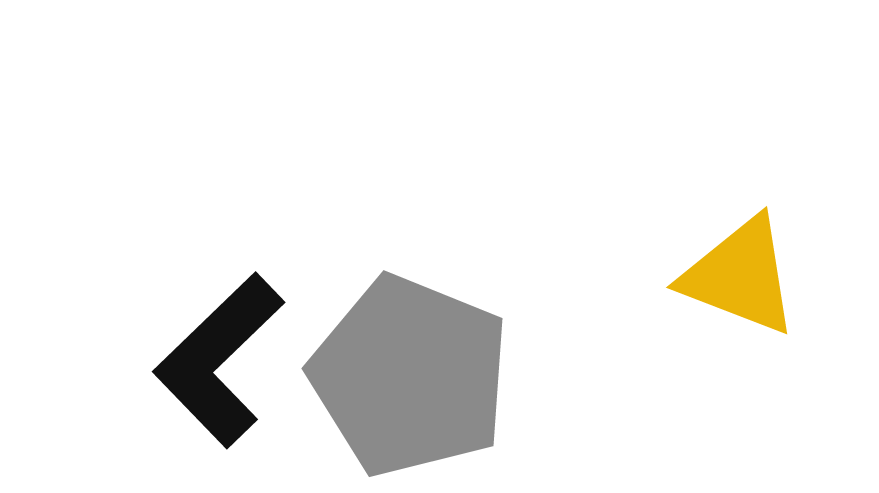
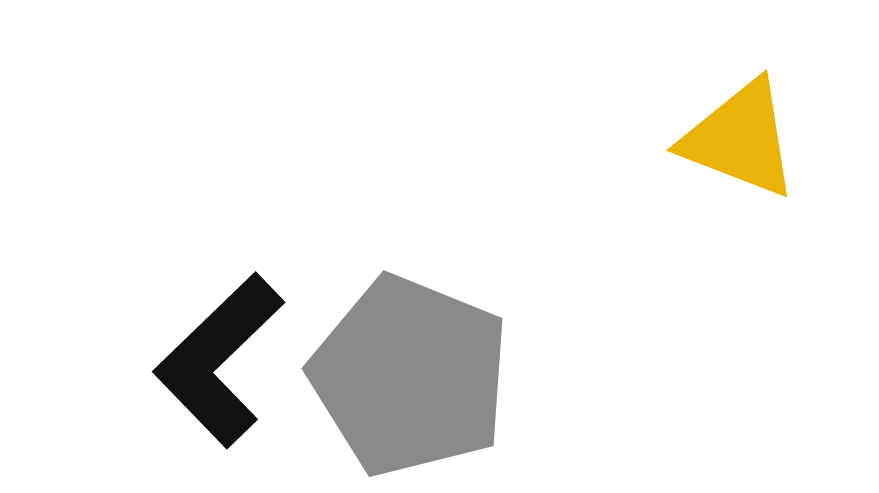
yellow triangle: moved 137 px up
